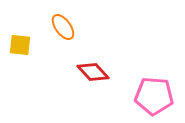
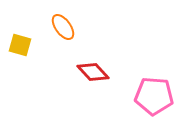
yellow square: rotated 10 degrees clockwise
